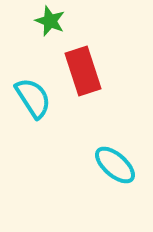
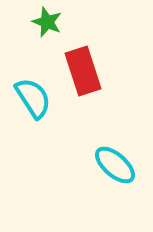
green star: moved 3 px left, 1 px down
